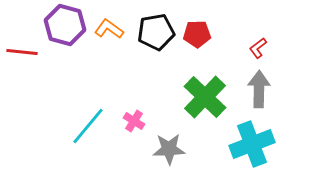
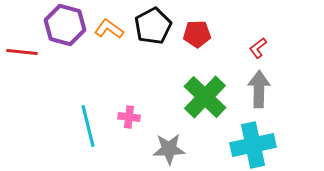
black pentagon: moved 3 px left, 6 px up; rotated 18 degrees counterclockwise
pink cross: moved 5 px left, 4 px up; rotated 25 degrees counterclockwise
cyan line: rotated 54 degrees counterclockwise
cyan cross: moved 1 px right, 1 px down; rotated 9 degrees clockwise
